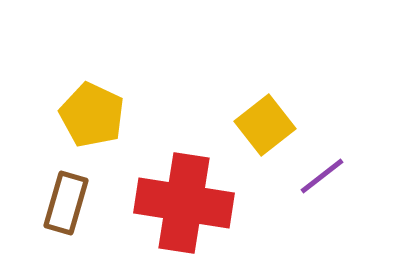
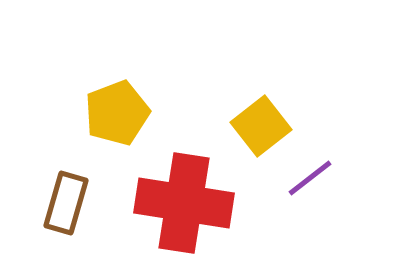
yellow pentagon: moved 25 px right, 2 px up; rotated 26 degrees clockwise
yellow square: moved 4 px left, 1 px down
purple line: moved 12 px left, 2 px down
